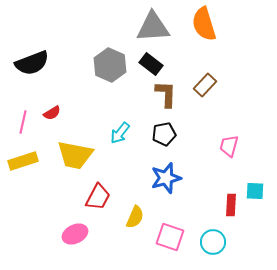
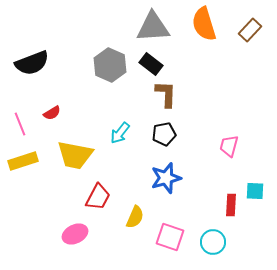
brown rectangle: moved 45 px right, 55 px up
pink line: moved 3 px left, 2 px down; rotated 35 degrees counterclockwise
